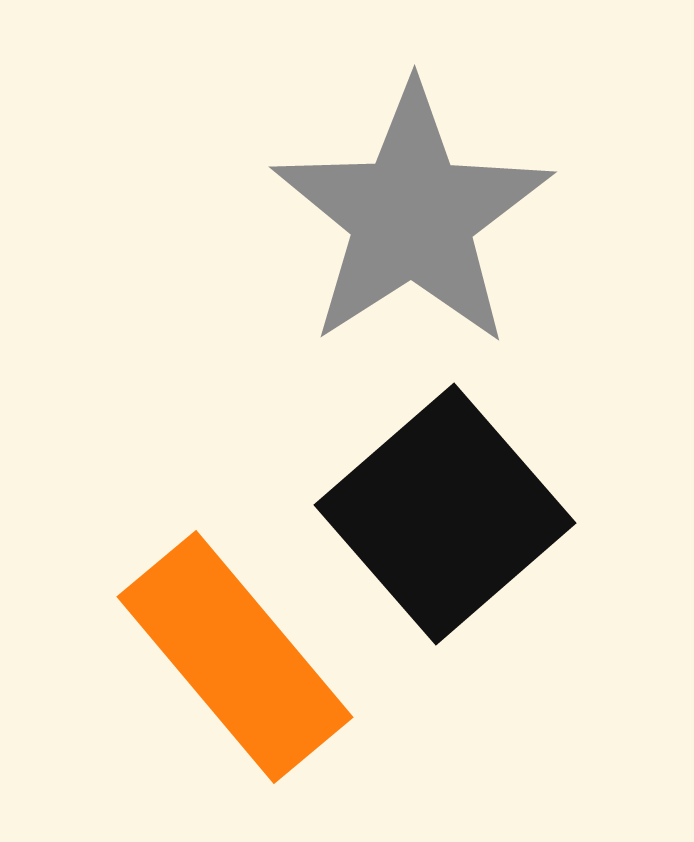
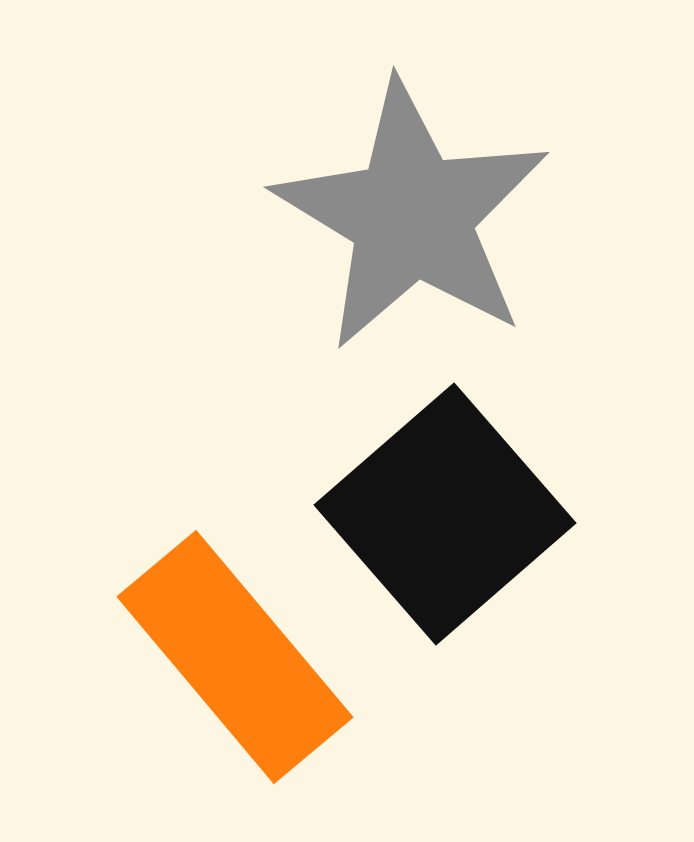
gray star: rotated 8 degrees counterclockwise
